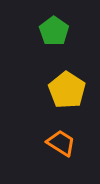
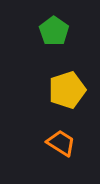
yellow pentagon: rotated 21 degrees clockwise
